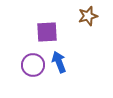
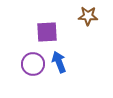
brown star: rotated 18 degrees clockwise
purple circle: moved 1 px up
